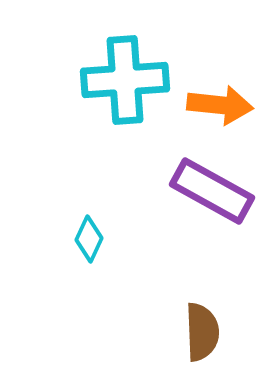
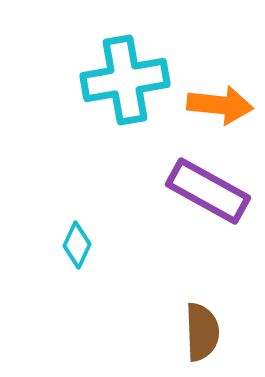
cyan cross: rotated 6 degrees counterclockwise
purple rectangle: moved 4 px left
cyan diamond: moved 12 px left, 6 px down
